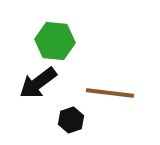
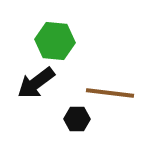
black arrow: moved 2 px left
black hexagon: moved 6 px right, 1 px up; rotated 20 degrees clockwise
